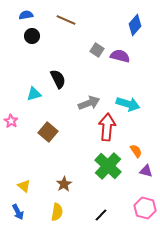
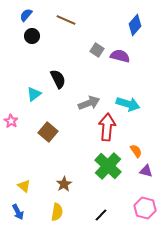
blue semicircle: rotated 40 degrees counterclockwise
cyan triangle: rotated 21 degrees counterclockwise
